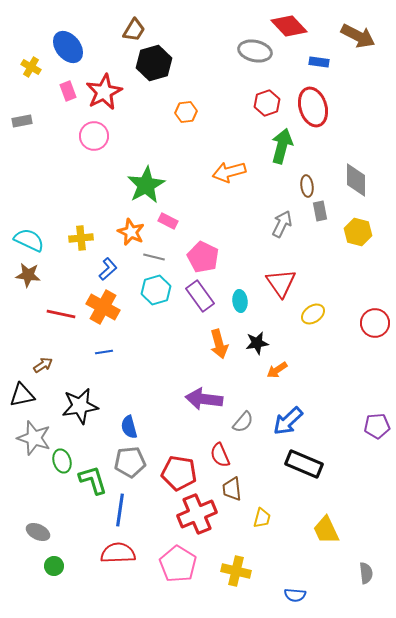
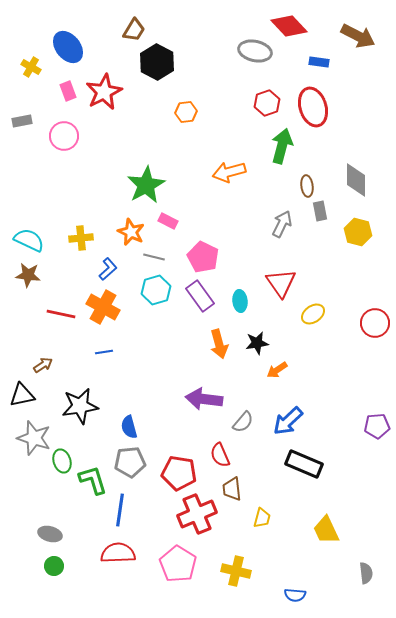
black hexagon at (154, 63): moved 3 px right, 1 px up; rotated 16 degrees counterclockwise
pink circle at (94, 136): moved 30 px left
gray ellipse at (38, 532): moved 12 px right, 2 px down; rotated 10 degrees counterclockwise
